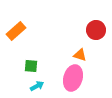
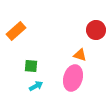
cyan arrow: moved 1 px left
